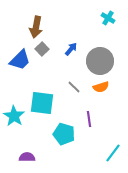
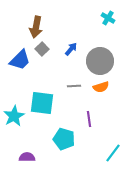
gray line: moved 1 px up; rotated 48 degrees counterclockwise
cyan star: rotated 10 degrees clockwise
cyan pentagon: moved 5 px down
